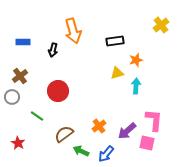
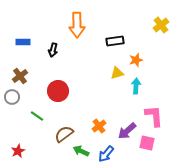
orange arrow: moved 4 px right, 6 px up; rotated 15 degrees clockwise
pink L-shape: moved 4 px up; rotated 10 degrees counterclockwise
red star: moved 8 px down; rotated 16 degrees clockwise
